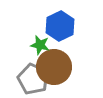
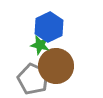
blue hexagon: moved 11 px left, 1 px down
brown circle: moved 2 px right, 1 px up
